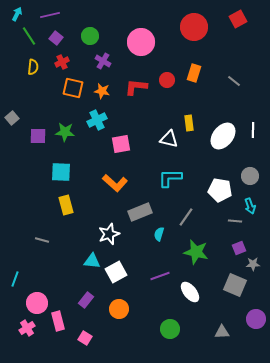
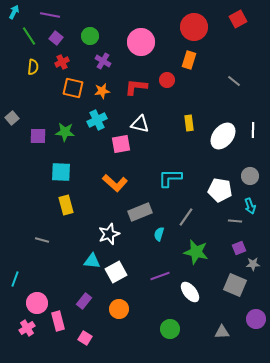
cyan arrow at (17, 14): moved 3 px left, 2 px up
purple line at (50, 15): rotated 24 degrees clockwise
orange rectangle at (194, 73): moved 5 px left, 13 px up
orange star at (102, 91): rotated 21 degrees counterclockwise
white triangle at (169, 139): moved 29 px left, 15 px up
purple rectangle at (86, 300): moved 2 px left, 1 px down
